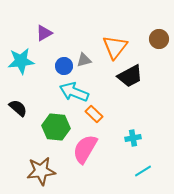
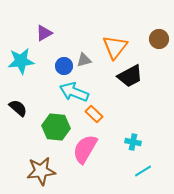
cyan cross: moved 4 px down; rotated 21 degrees clockwise
